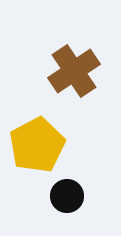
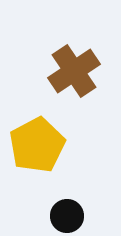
black circle: moved 20 px down
